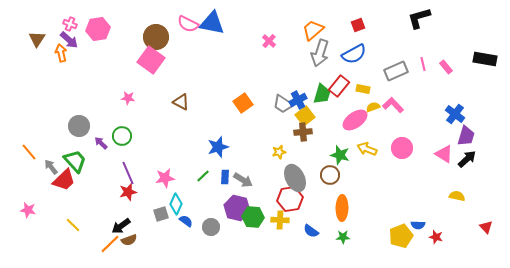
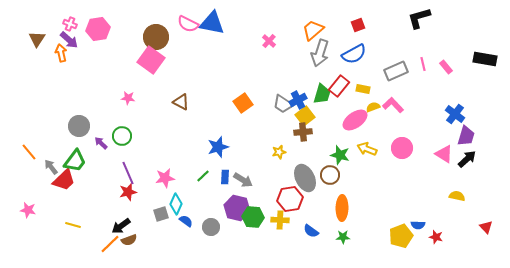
green trapezoid at (75, 161): rotated 80 degrees clockwise
gray ellipse at (295, 178): moved 10 px right
yellow line at (73, 225): rotated 28 degrees counterclockwise
